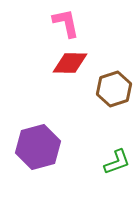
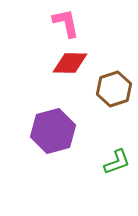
purple hexagon: moved 15 px right, 16 px up
